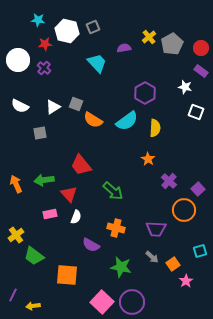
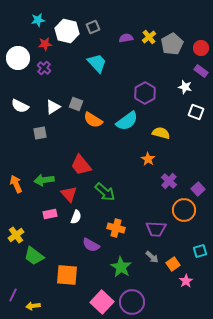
cyan star at (38, 20): rotated 16 degrees counterclockwise
purple semicircle at (124, 48): moved 2 px right, 10 px up
white circle at (18, 60): moved 2 px up
yellow semicircle at (155, 128): moved 6 px right, 5 px down; rotated 78 degrees counterclockwise
green arrow at (113, 191): moved 8 px left, 1 px down
green star at (121, 267): rotated 20 degrees clockwise
